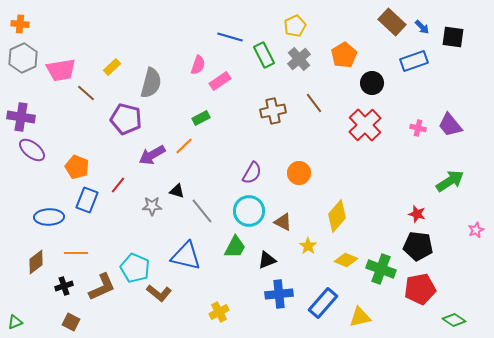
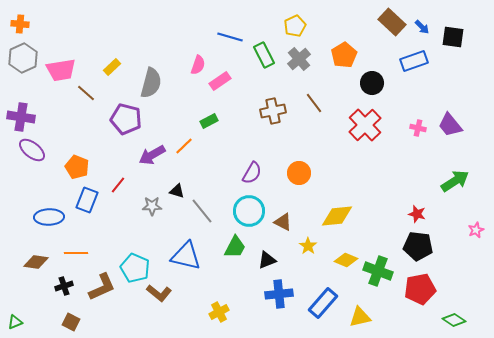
green rectangle at (201, 118): moved 8 px right, 3 px down
green arrow at (450, 181): moved 5 px right
yellow diamond at (337, 216): rotated 44 degrees clockwise
brown diamond at (36, 262): rotated 45 degrees clockwise
green cross at (381, 269): moved 3 px left, 2 px down
